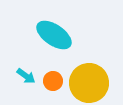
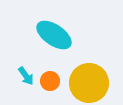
cyan arrow: rotated 18 degrees clockwise
orange circle: moved 3 px left
